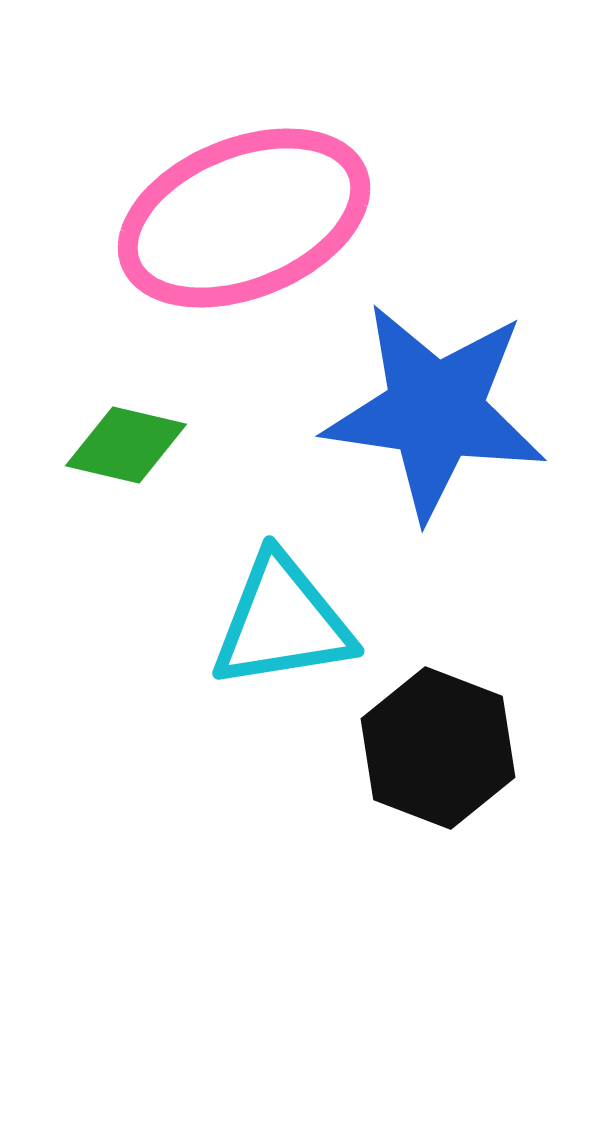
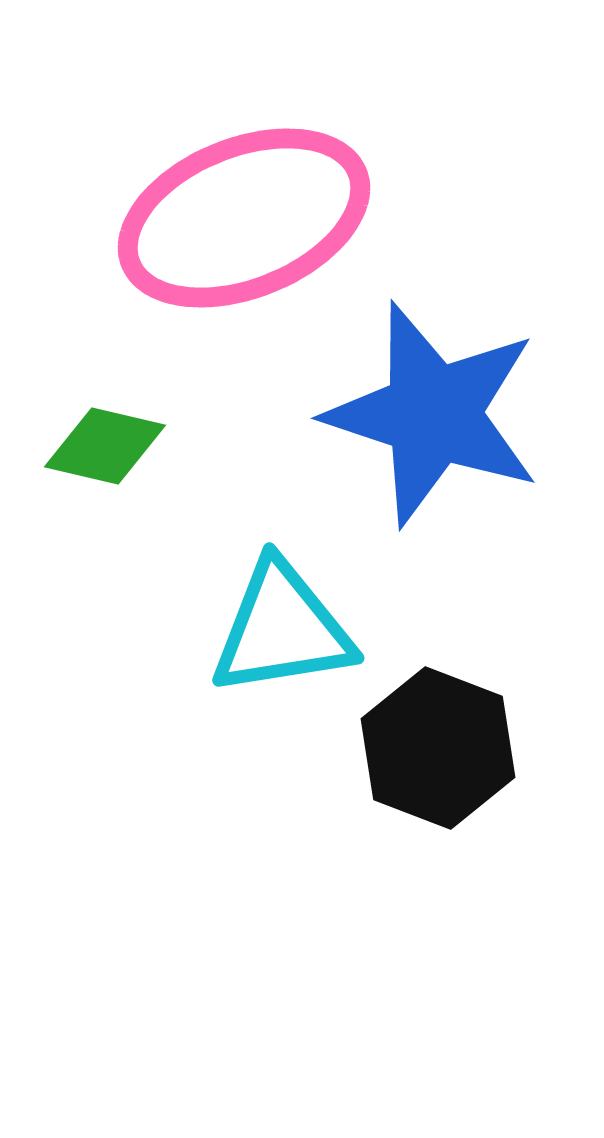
blue star: moved 2 px left, 3 px down; rotated 10 degrees clockwise
green diamond: moved 21 px left, 1 px down
cyan triangle: moved 7 px down
